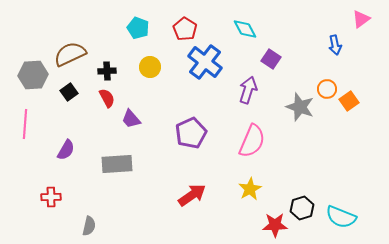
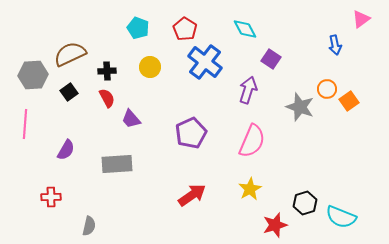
black hexagon: moved 3 px right, 5 px up
red star: rotated 15 degrees counterclockwise
